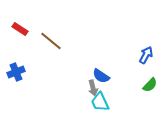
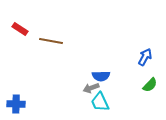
brown line: rotated 30 degrees counterclockwise
blue arrow: moved 1 px left, 2 px down
blue cross: moved 32 px down; rotated 24 degrees clockwise
blue semicircle: rotated 36 degrees counterclockwise
gray arrow: moved 2 px left; rotated 84 degrees clockwise
